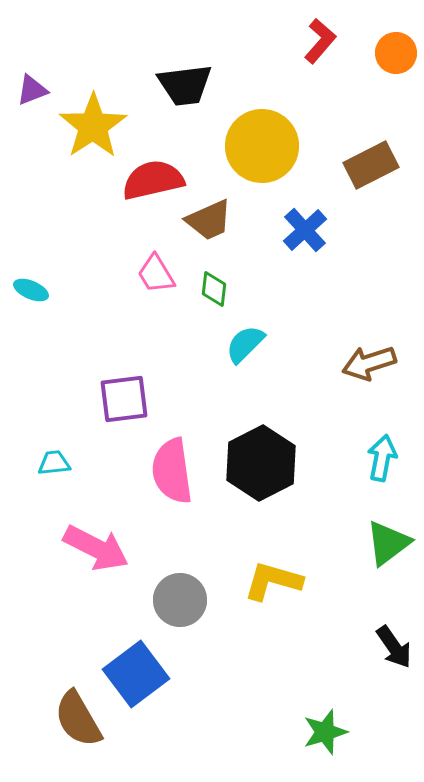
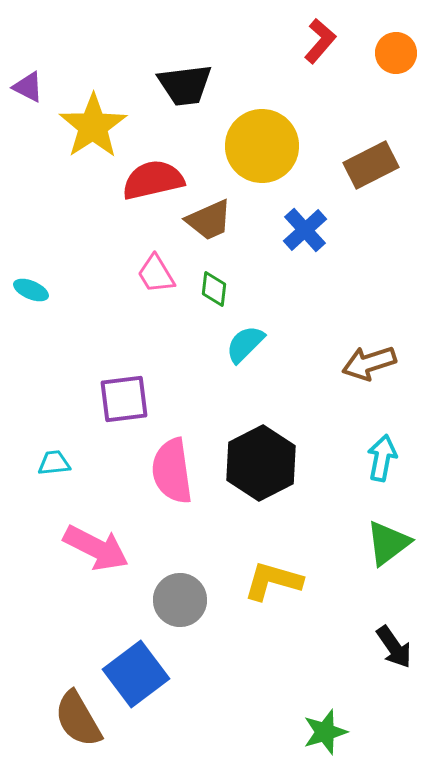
purple triangle: moved 4 px left, 3 px up; rotated 48 degrees clockwise
